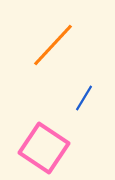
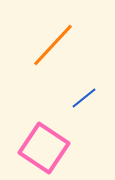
blue line: rotated 20 degrees clockwise
